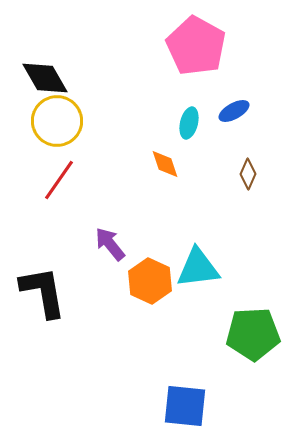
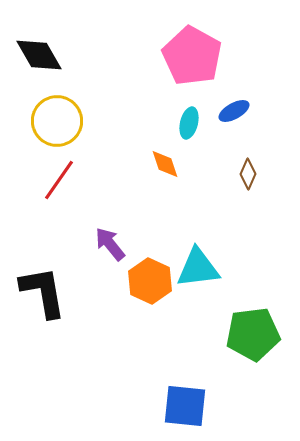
pink pentagon: moved 4 px left, 10 px down
black diamond: moved 6 px left, 23 px up
green pentagon: rotated 4 degrees counterclockwise
